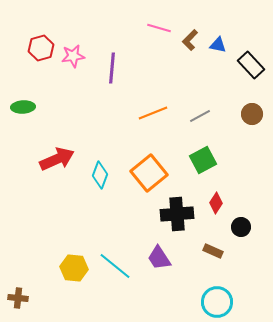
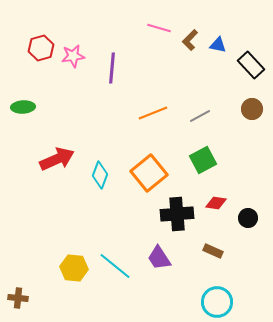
brown circle: moved 5 px up
red diamond: rotated 65 degrees clockwise
black circle: moved 7 px right, 9 px up
